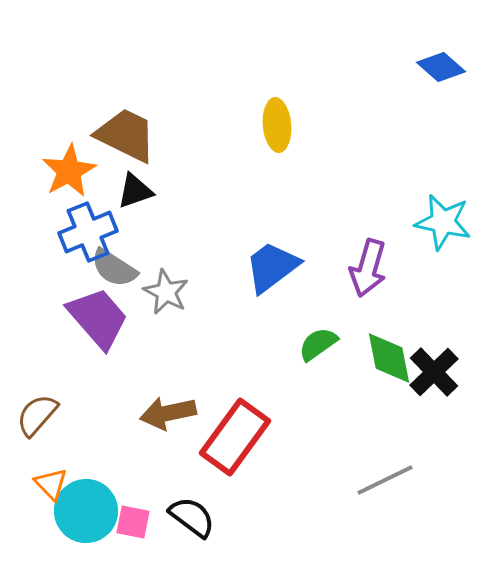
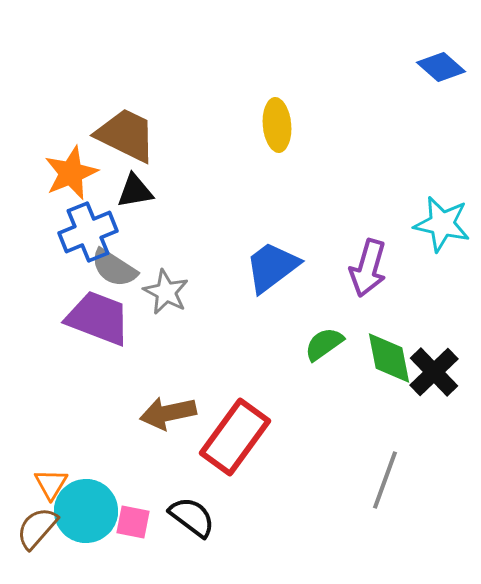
orange star: moved 2 px right, 2 px down; rotated 6 degrees clockwise
black triangle: rotated 9 degrees clockwise
cyan star: moved 1 px left, 2 px down
purple trapezoid: rotated 28 degrees counterclockwise
green semicircle: moved 6 px right
brown semicircle: moved 113 px down
gray line: rotated 44 degrees counterclockwise
orange triangle: rotated 15 degrees clockwise
